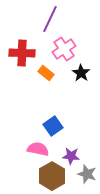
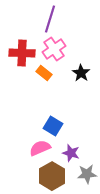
purple line: rotated 8 degrees counterclockwise
pink cross: moved 10 px left
orange rectangle: moved 2 px left
blue square: rotated 24 degrees counterclockwise
pink semicircle: moved 2 px right, 1 px up; rotated 35 degrees counterclockwise
purple star: moved 3 px up; rotated 12 degrees clockwise
gray star: rotated 24 degrees counterclockwise
